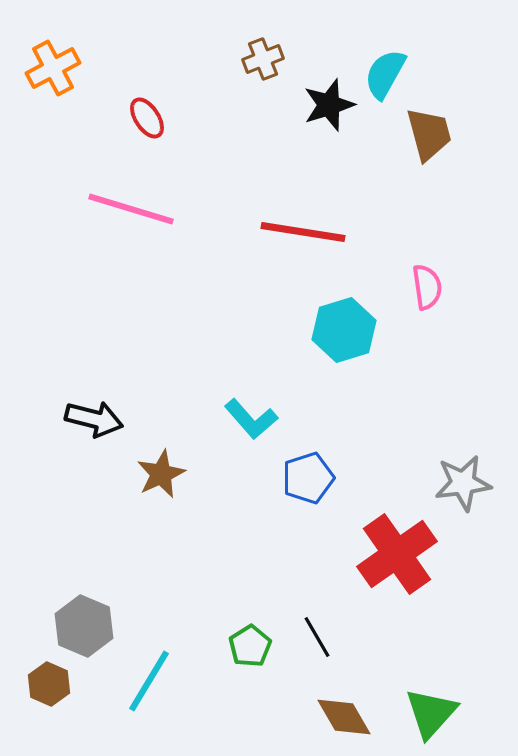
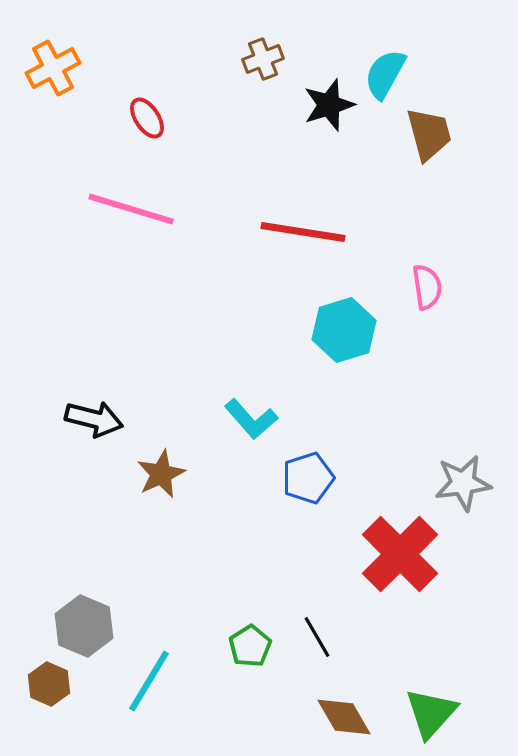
red cross: moved 3 px right; rotated 10 degrees counterclockwise
